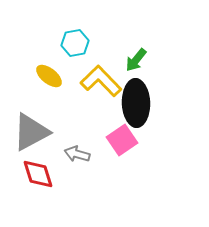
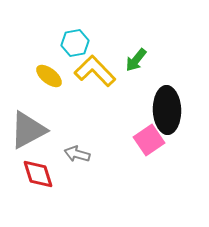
yellow L-shape: moved 6 px left, 10 px up
black ellipse: moved 31 px right, 7 px down
gray triangle: moved 3 px left, 2 px up
pink square: moved 27 px right
